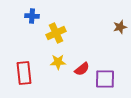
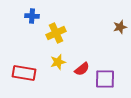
yellow star: rotated 14 degrees counterclockwise
red rectangle: rotated 75 degrees counterclockwise
